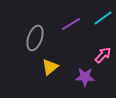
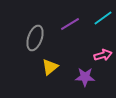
purple line: moved 1 px left
pink arrow: rotated 30 degrees clockwise
